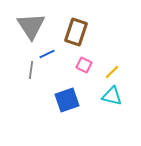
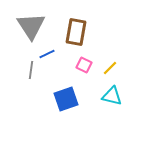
brown rectangle: rotated 8 degrees counterclockwise
yellow line: moved 2 px left, 4 px up
blue square: moved 1 px left, 1 px up
